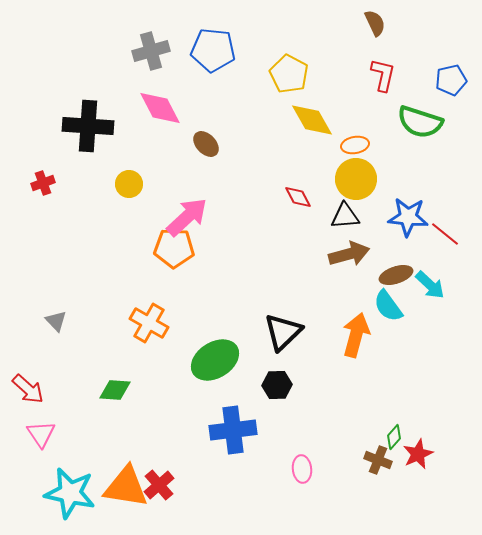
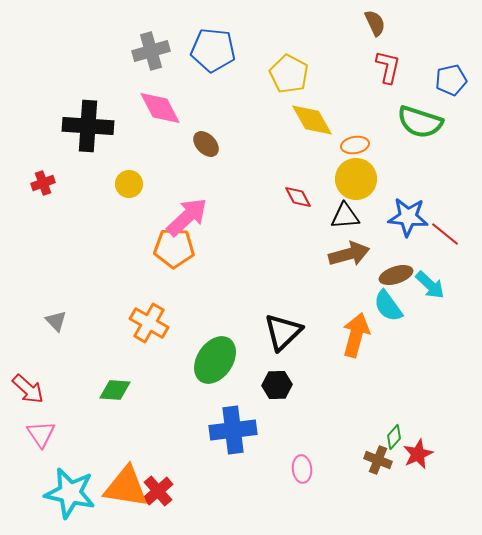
red L-shape at (383, 75): moved 5 px right, 8 px up
green ellipse at (215, 360): rotated 24 degrees counterclockwise
red cross at (159, 485): moved 1 px left, 6 px down
